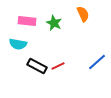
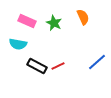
orange semicircle: moved 3 px down
pink rectangle: rotated 18 degrees clockwise
